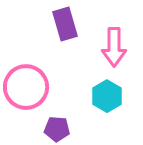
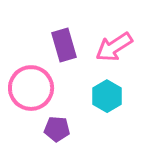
purple rectangle: moved 1 px left, 21 px down
pink arrow: rotated 57 degrees clockwise
pink circle: moved 5 px right, 1 px down
